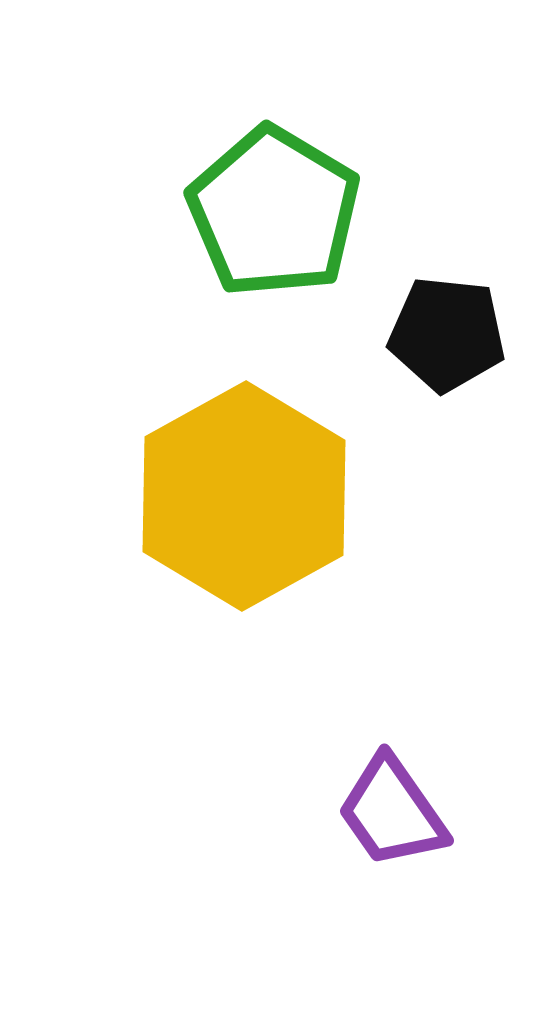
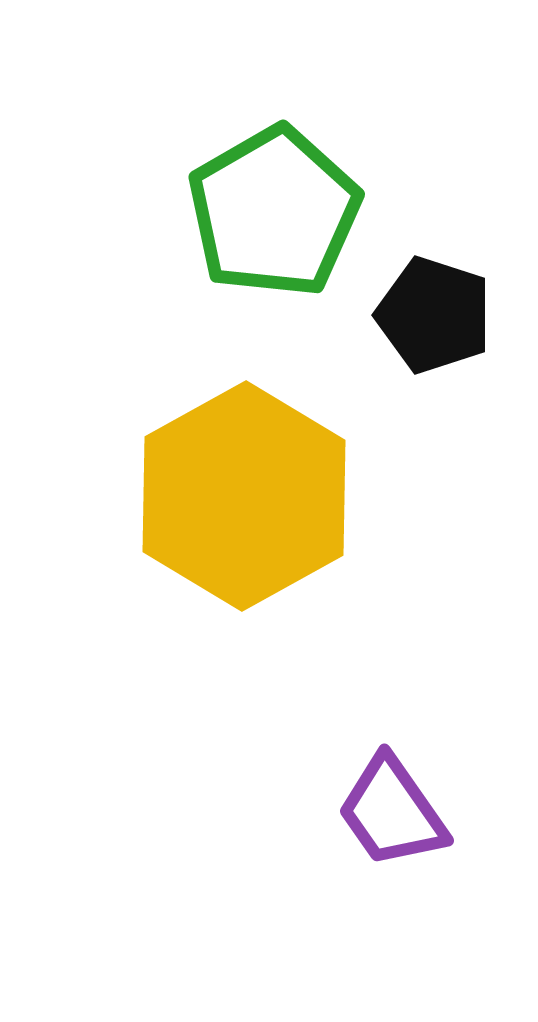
green pentagon: rotated 11 degrees clockwise
black pentagon: moved 13 px left, 19 px up; rotated 12 degrees clockwise
